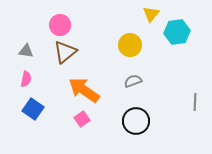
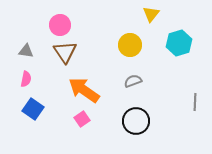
cyan hexagon: moved 2 px right, 11 px down; rotated 10 degrees counterclockwise
brown triangle: rotated 25 degrees counterclockwise
